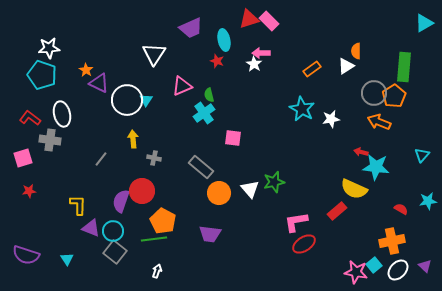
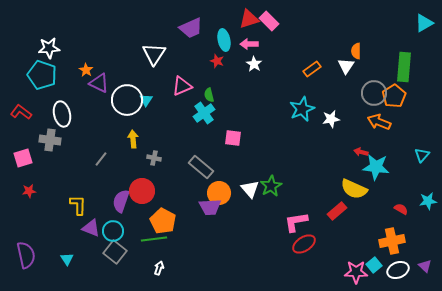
pink arrow at (261, 53): moved 12 px left, 9 px up
white triangle at (346, 66): rotated 24 degrees counterclockwise
cyan star at (302, 109): rotated 20 degrees clockwise
red L-shape at (30, 118): moved 9 px left, 6 px up
green star at (274, 182): moved 3 px left, 4 px down; rotated 15 degrees counterclockwise
purple trapezoid at (210, 234): moved 27 px up; rotated 10 degrees counterclockwise
purple semicircle at (26, 255): rotated 120 degrees counterclockwise
white ellipse at (398, 270): rotated 25 degrees clockwise
white arrow at (157, 271): moved 2 px right, 3 px up
pink star at (356, 272): rotated 10 degrees counterclockwise
